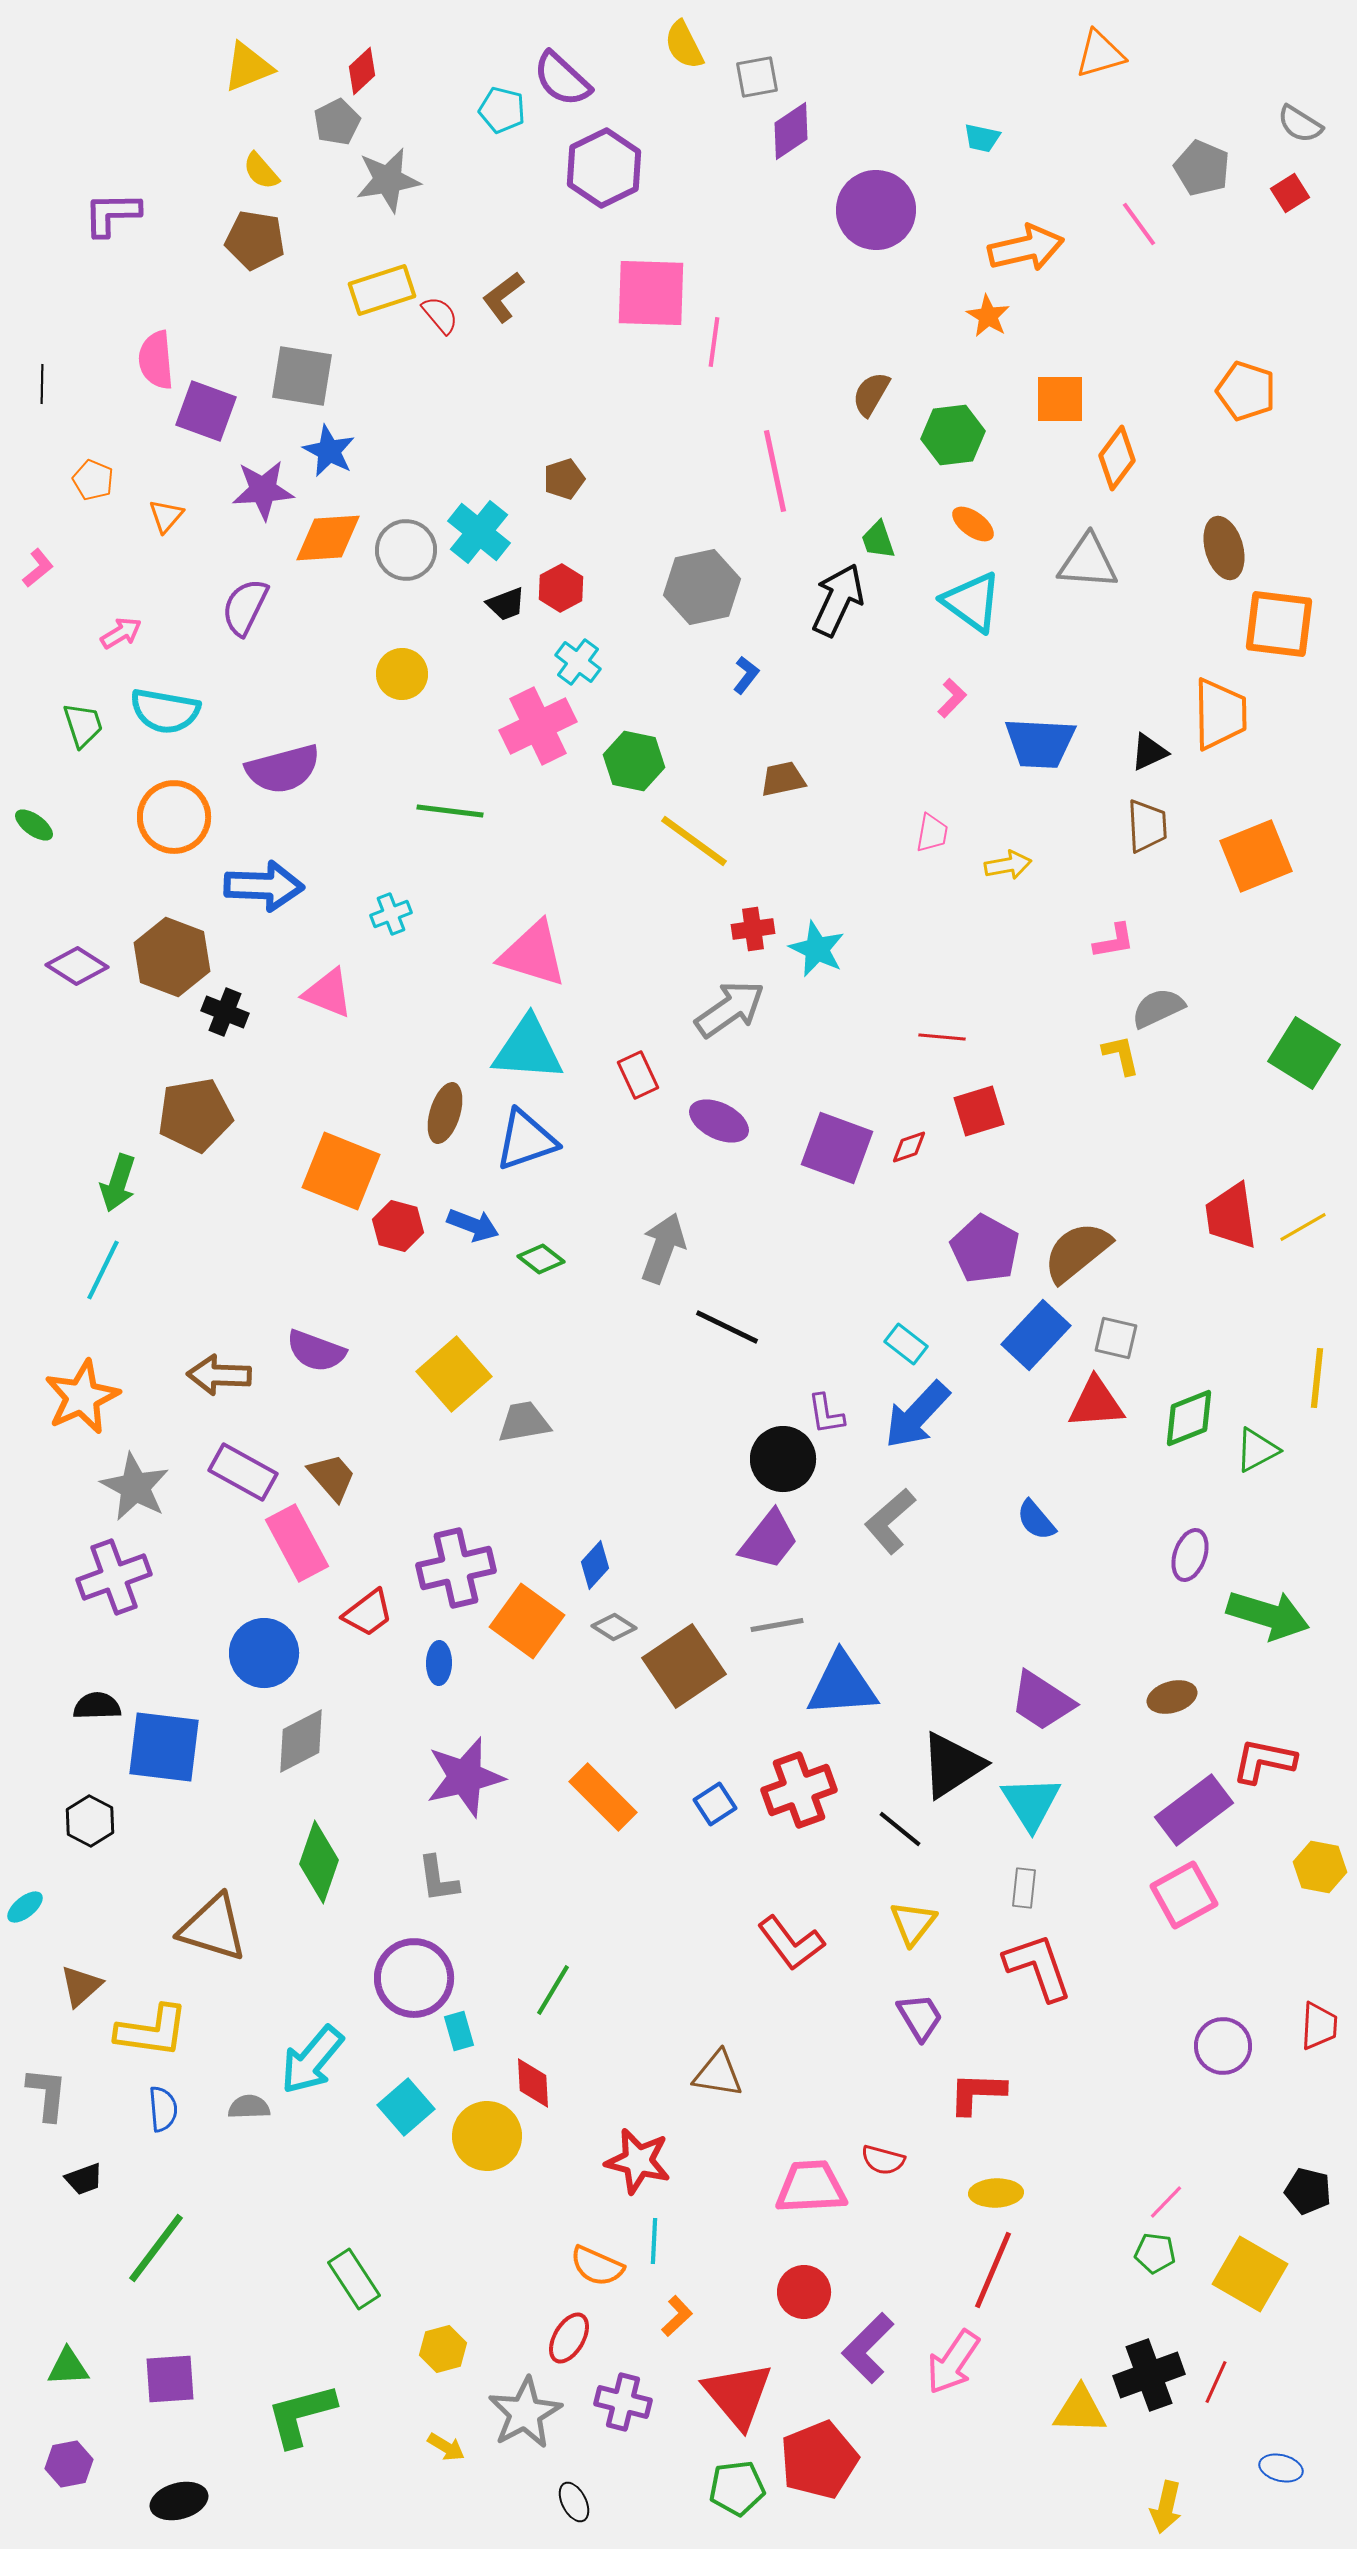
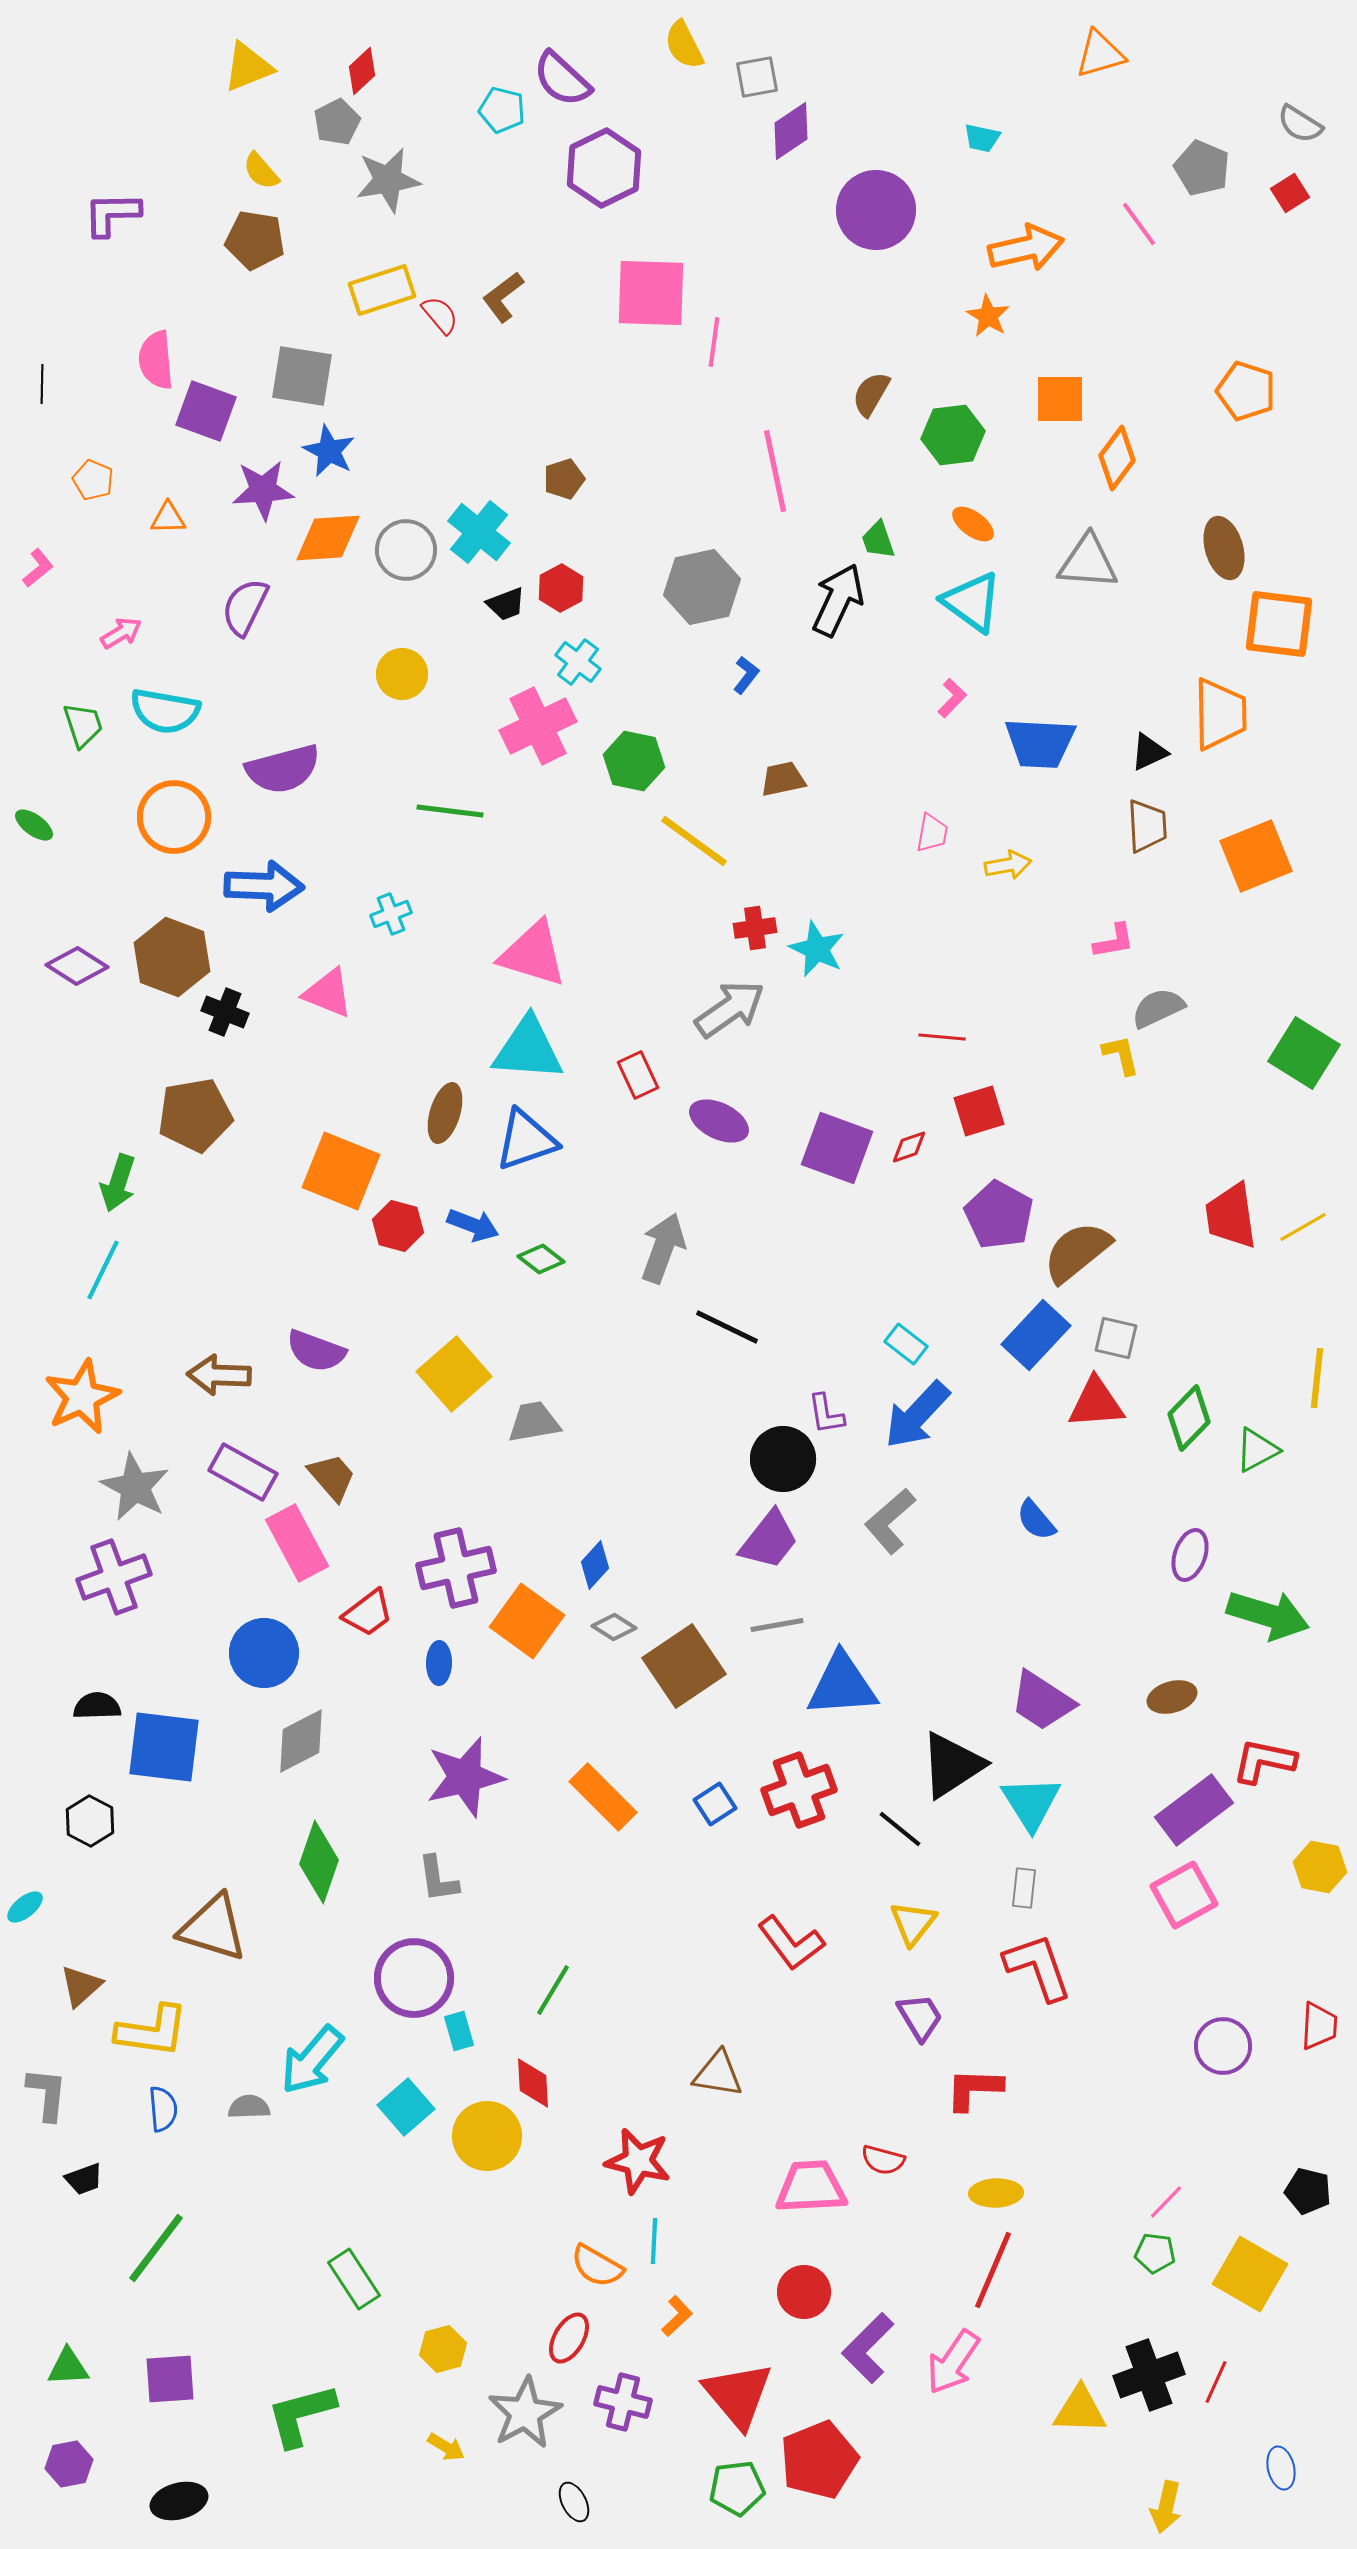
orange triangle at (166, 516): moved 2 px right, 2 px down; rotated 48 degrees clockwise
red cross at (753, 929): moved 2 px right, 1 px up
purple pentagon at (985, 1249): moved 14 px right, 34 px up
green diamond at (1189, 1418): rotated 24 degrees counterclockwise
gray trapezoid at (524, 1422): moved 10 px right
red L-shape at (977, 2093): moved 3 px left, 4 px up
orange semicircle at (597, 2266): rotated 6 degrees clockwise
blue ellipse at (1281, 2468): rotated 63 degrees clockwise
